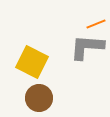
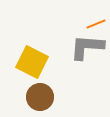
brown circle: moved 1 px right, 1 px up
